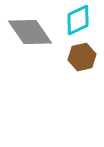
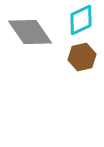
cyan diamond: moved 3 px right
